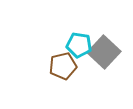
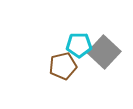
cyan pentagon: rotated 10 degrees counterclockwise
